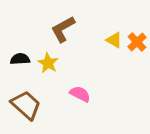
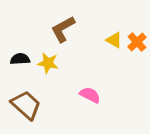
yellow star: rotated 20 degrees counterclockwise
pink semicircle: moved 10 px right, 1 px down
